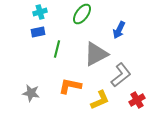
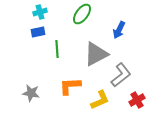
green line: rotated 18 degrees counterclockwise
orange L-shape: rotated 15 degrees counterclockwise
